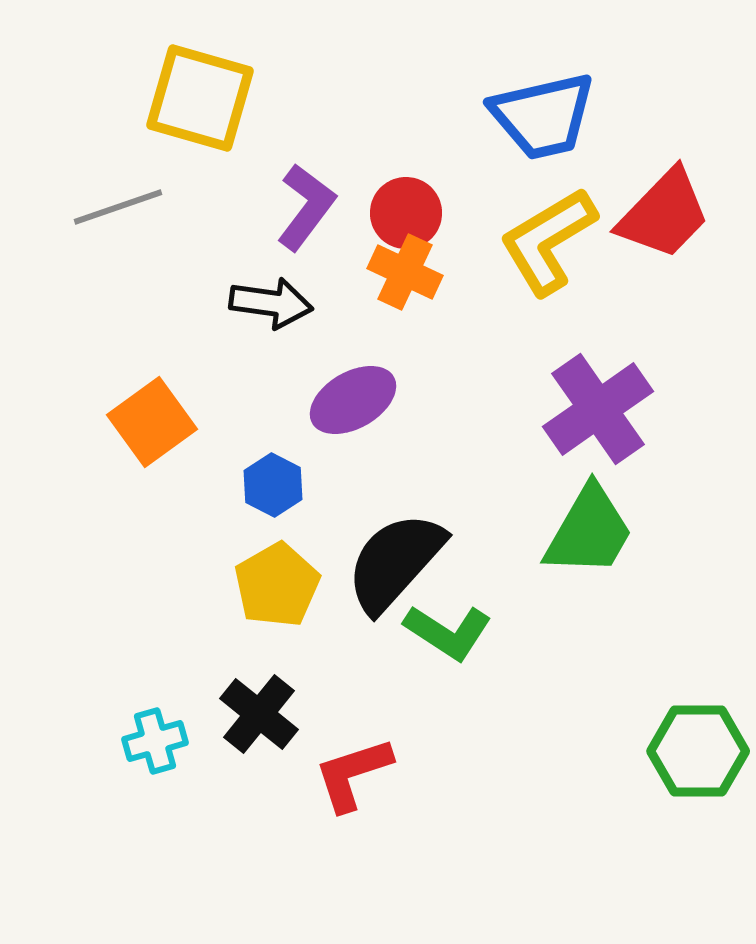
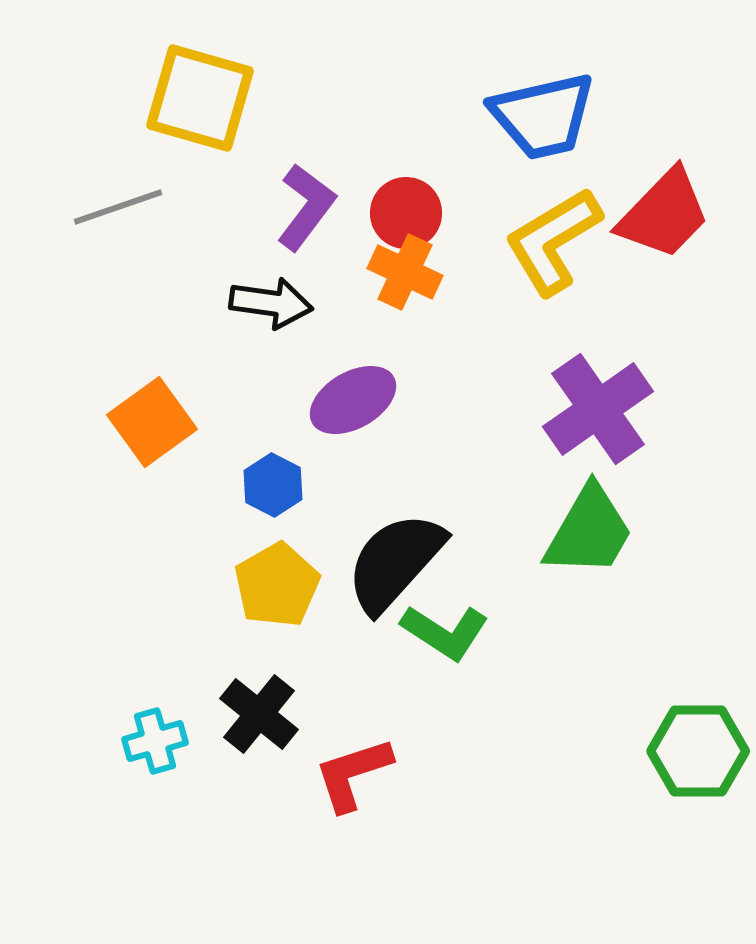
yellow L-shape: moved 5 px right
green L-shape: moved 3 px left
